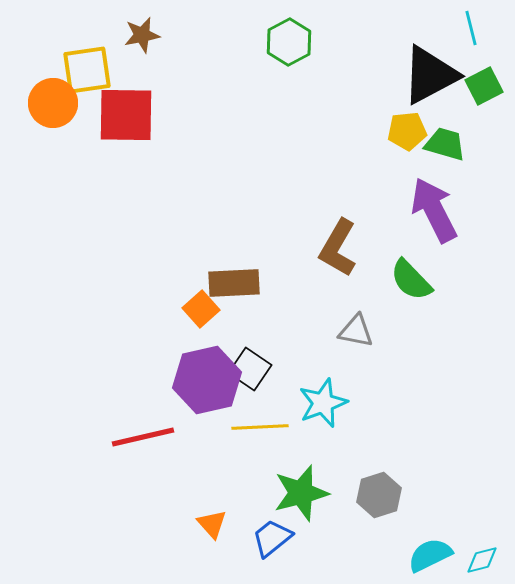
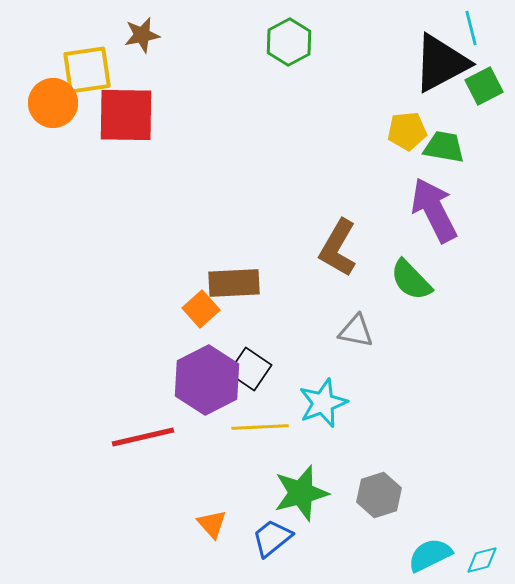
black triangle: moved 11 px right, 12 px up
green trapezoid: moved 1 px left, 3 px down; rotated 6 degrees counterclockwise
purple hexagon: rotated 14 degrees counterclockwise
